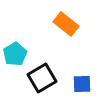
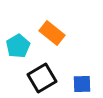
orange rectangle: moved 14 px left, 9 px down
cyan pentagon: moved 3 px right, 8 px up
